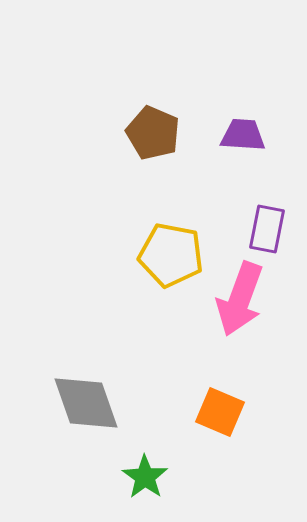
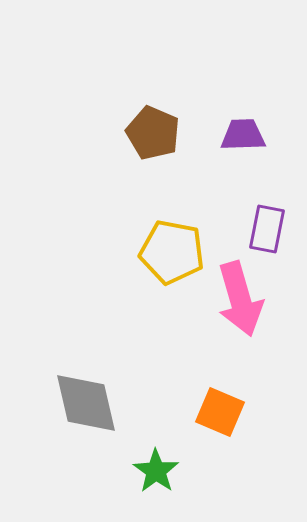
purple trapezoid: rotated 6 degrees counterclockwise
yellow pentagon: moved 1 px right, 3 px up
pink arrow: rotated 36 degrees counterclockwise
gray diamond: rotated 6 degrees clockwise
green star: moved 11 px right, 6 px up
